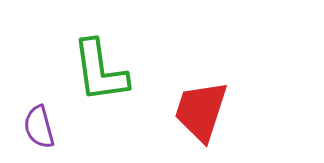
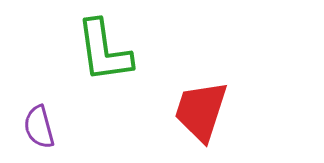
green L-shape: moved 4 px right, 20 px up
